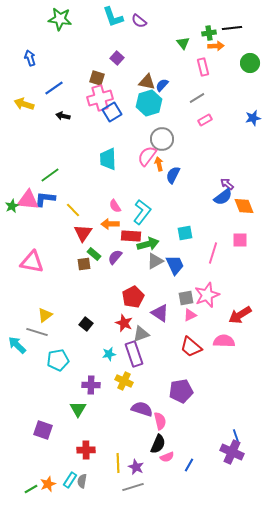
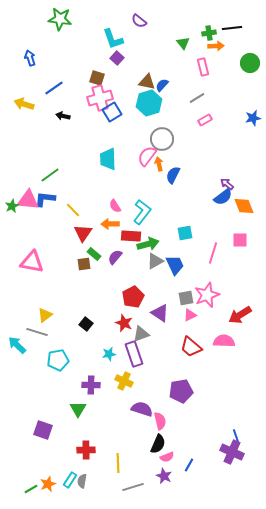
cyan L-shape at (113, 17): moved 22 px down
purple star at (136, 467): moved 28 px right, 9 px down
